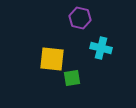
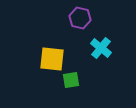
cyan cross: rotated 25 degrees clockwise
green square: moved 1 px left, 2 px down
